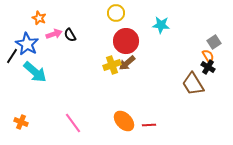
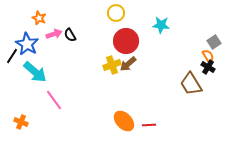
brown arrow: moved 1 px right, 1 px down
brown trapezoid: moved 2 px left
pink line: moved 19 px left, 23 px up
